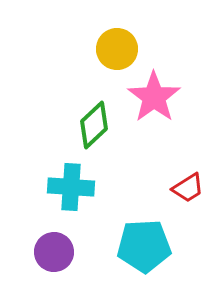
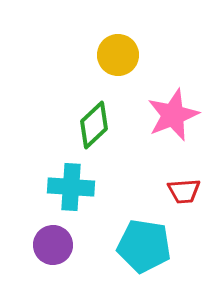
yellow circle: moved 1 px right, 6 px down
pink star: moved 19 px right, 18 px down; rotated 14 degrees clockwise
red trapezoid: moved 4 px left, 3 px down; rotated 28 degrees clockwise
cyan pentagon: rotated 12 degrees clockwise
purple circle: moved 1 px left, 7 px up
